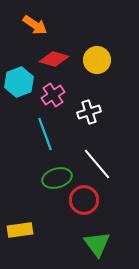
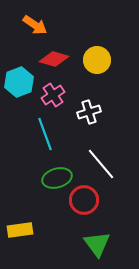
white line: moved 4 px right
